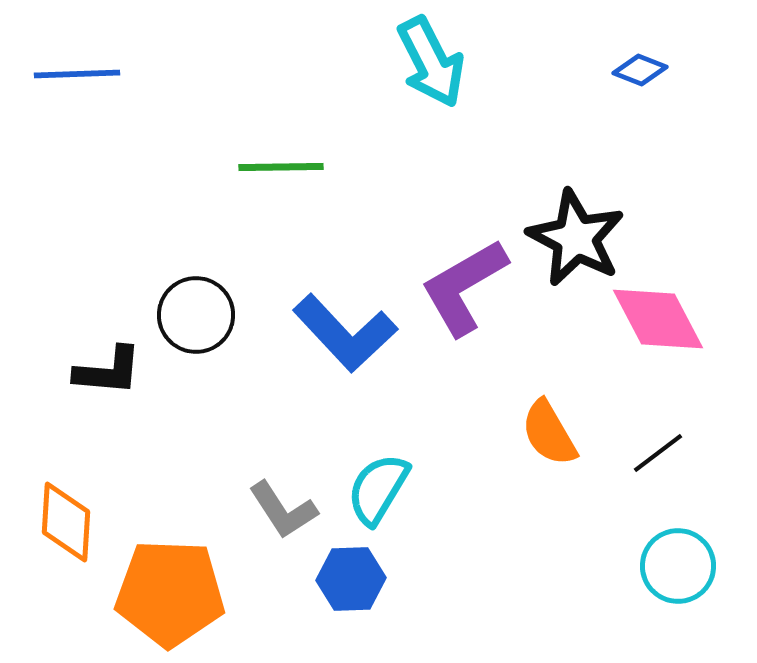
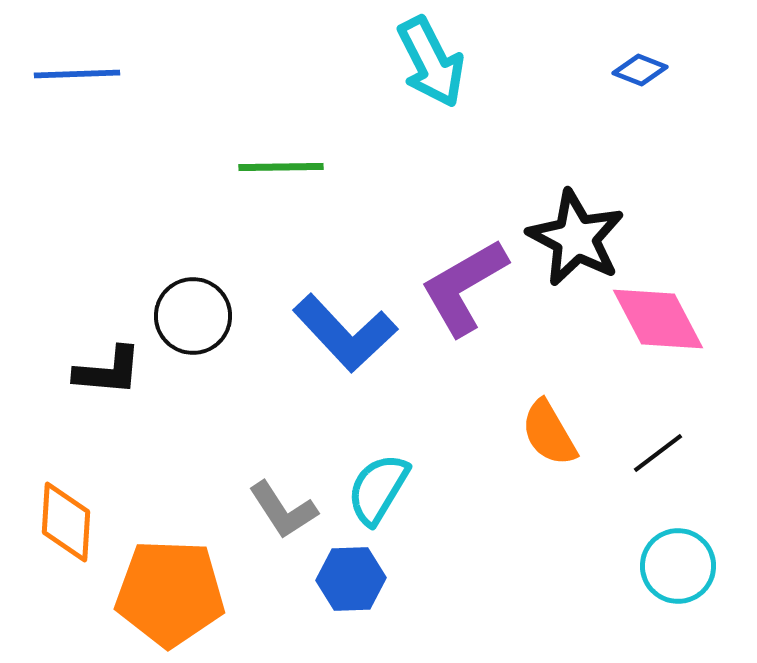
black circle: moved 3 px left, 1 px down
